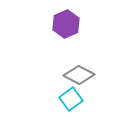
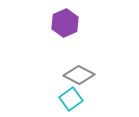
purple hexagon: moved 1 px left, 1 px up
